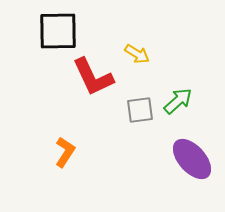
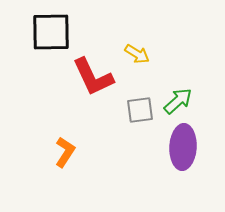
black square: moved 7 px left, 1 px down
purple ellipse: moved 9 px left, 12 px up; rotated 45 degrees clockwise
